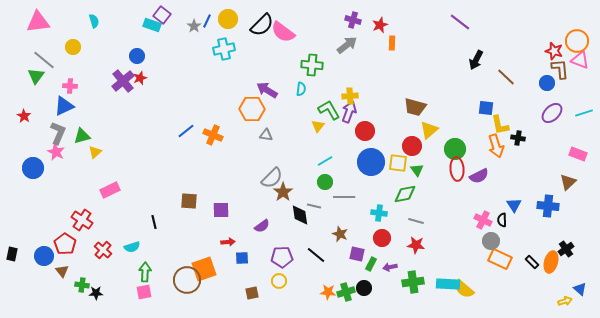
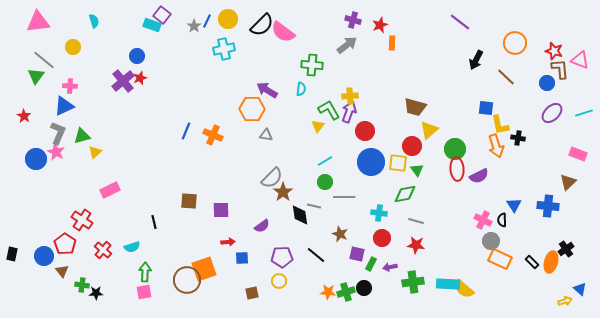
orange circle at (577, 41): moved 62 px left, 2 px down
blue line at (186, 131): rotated 30 degrees counterclockwise
blue circle at (33, 168): moved 3 px right, 9 px up
